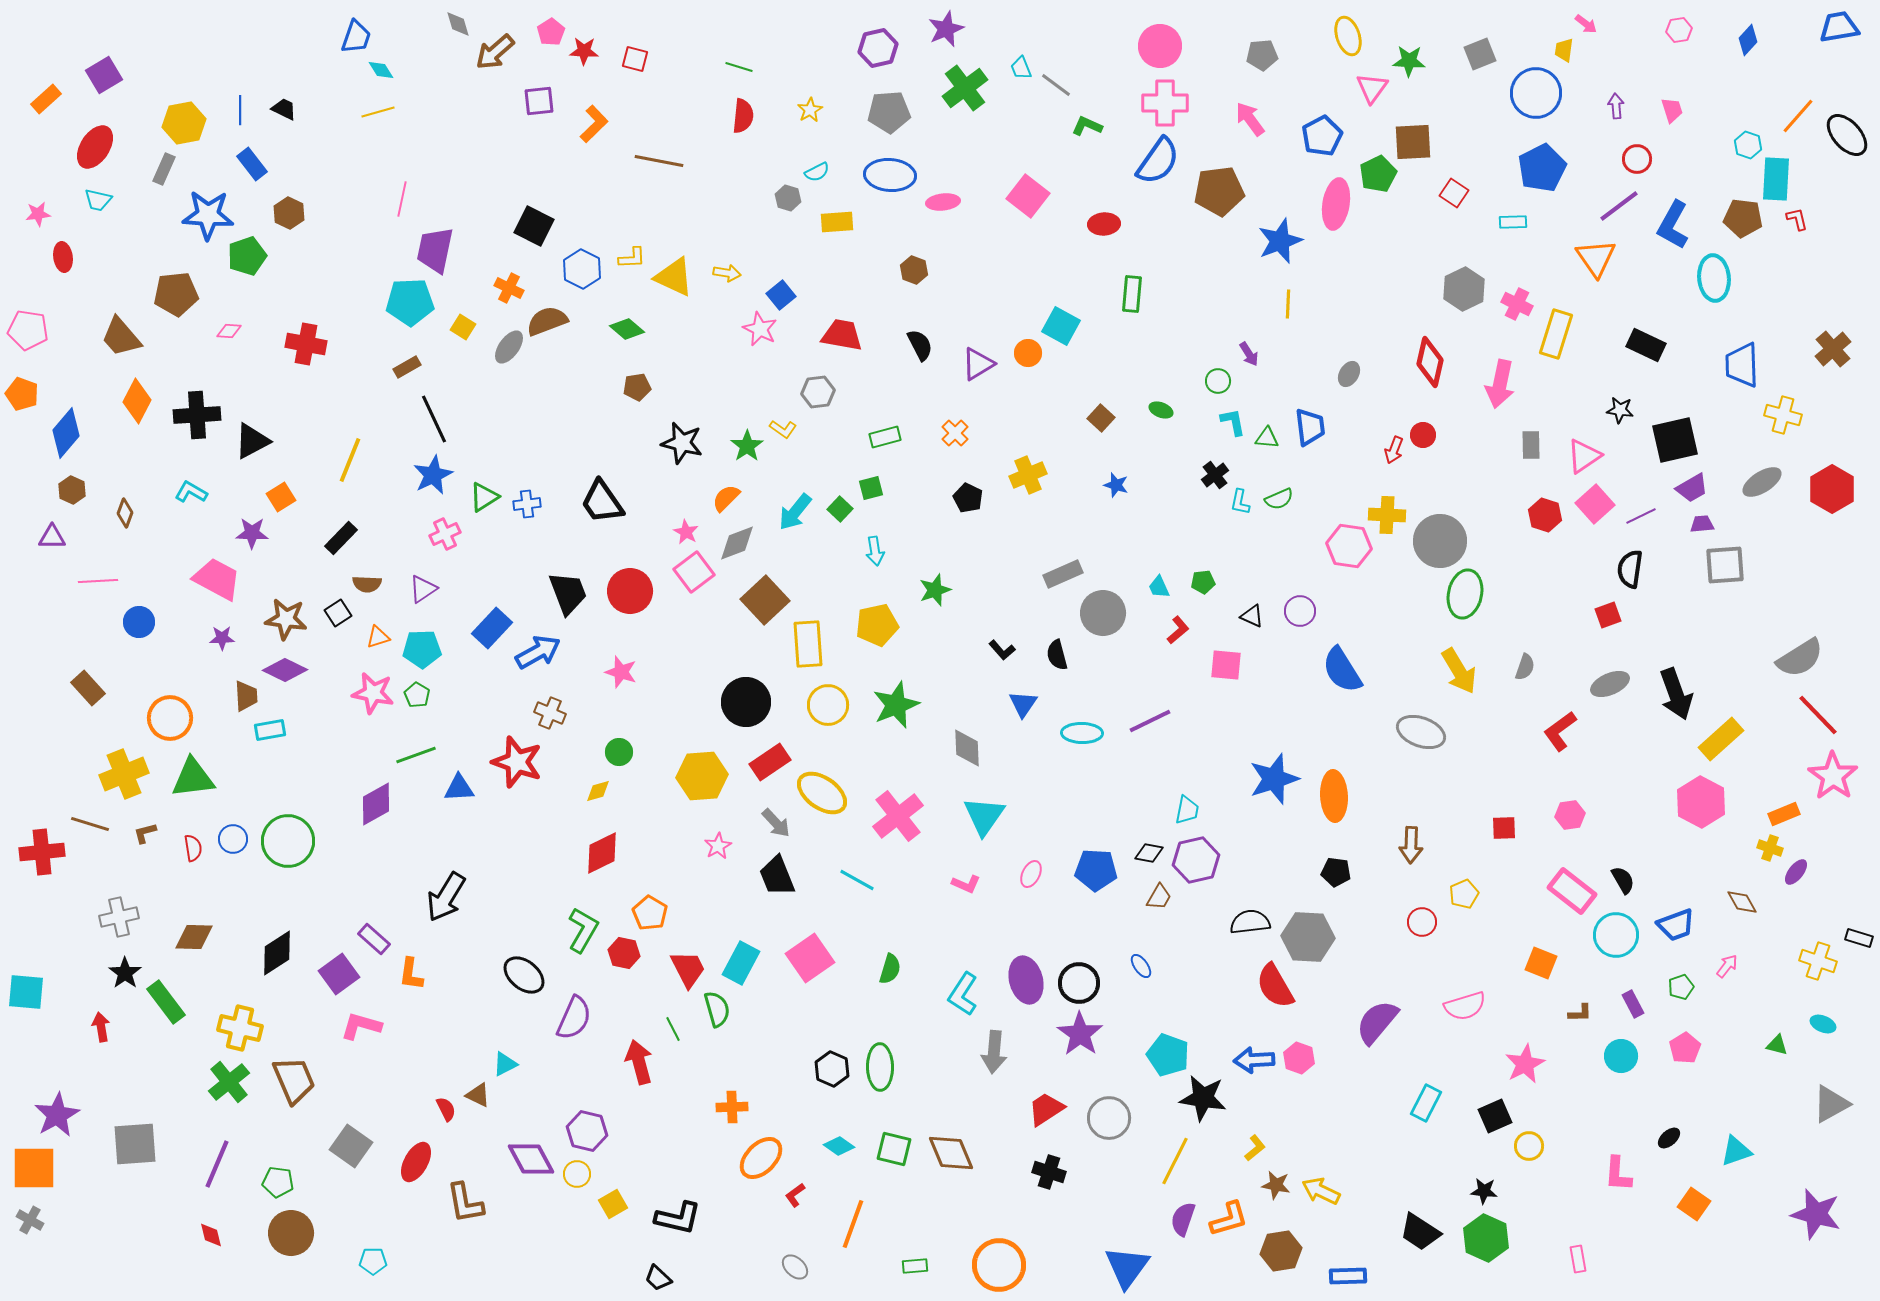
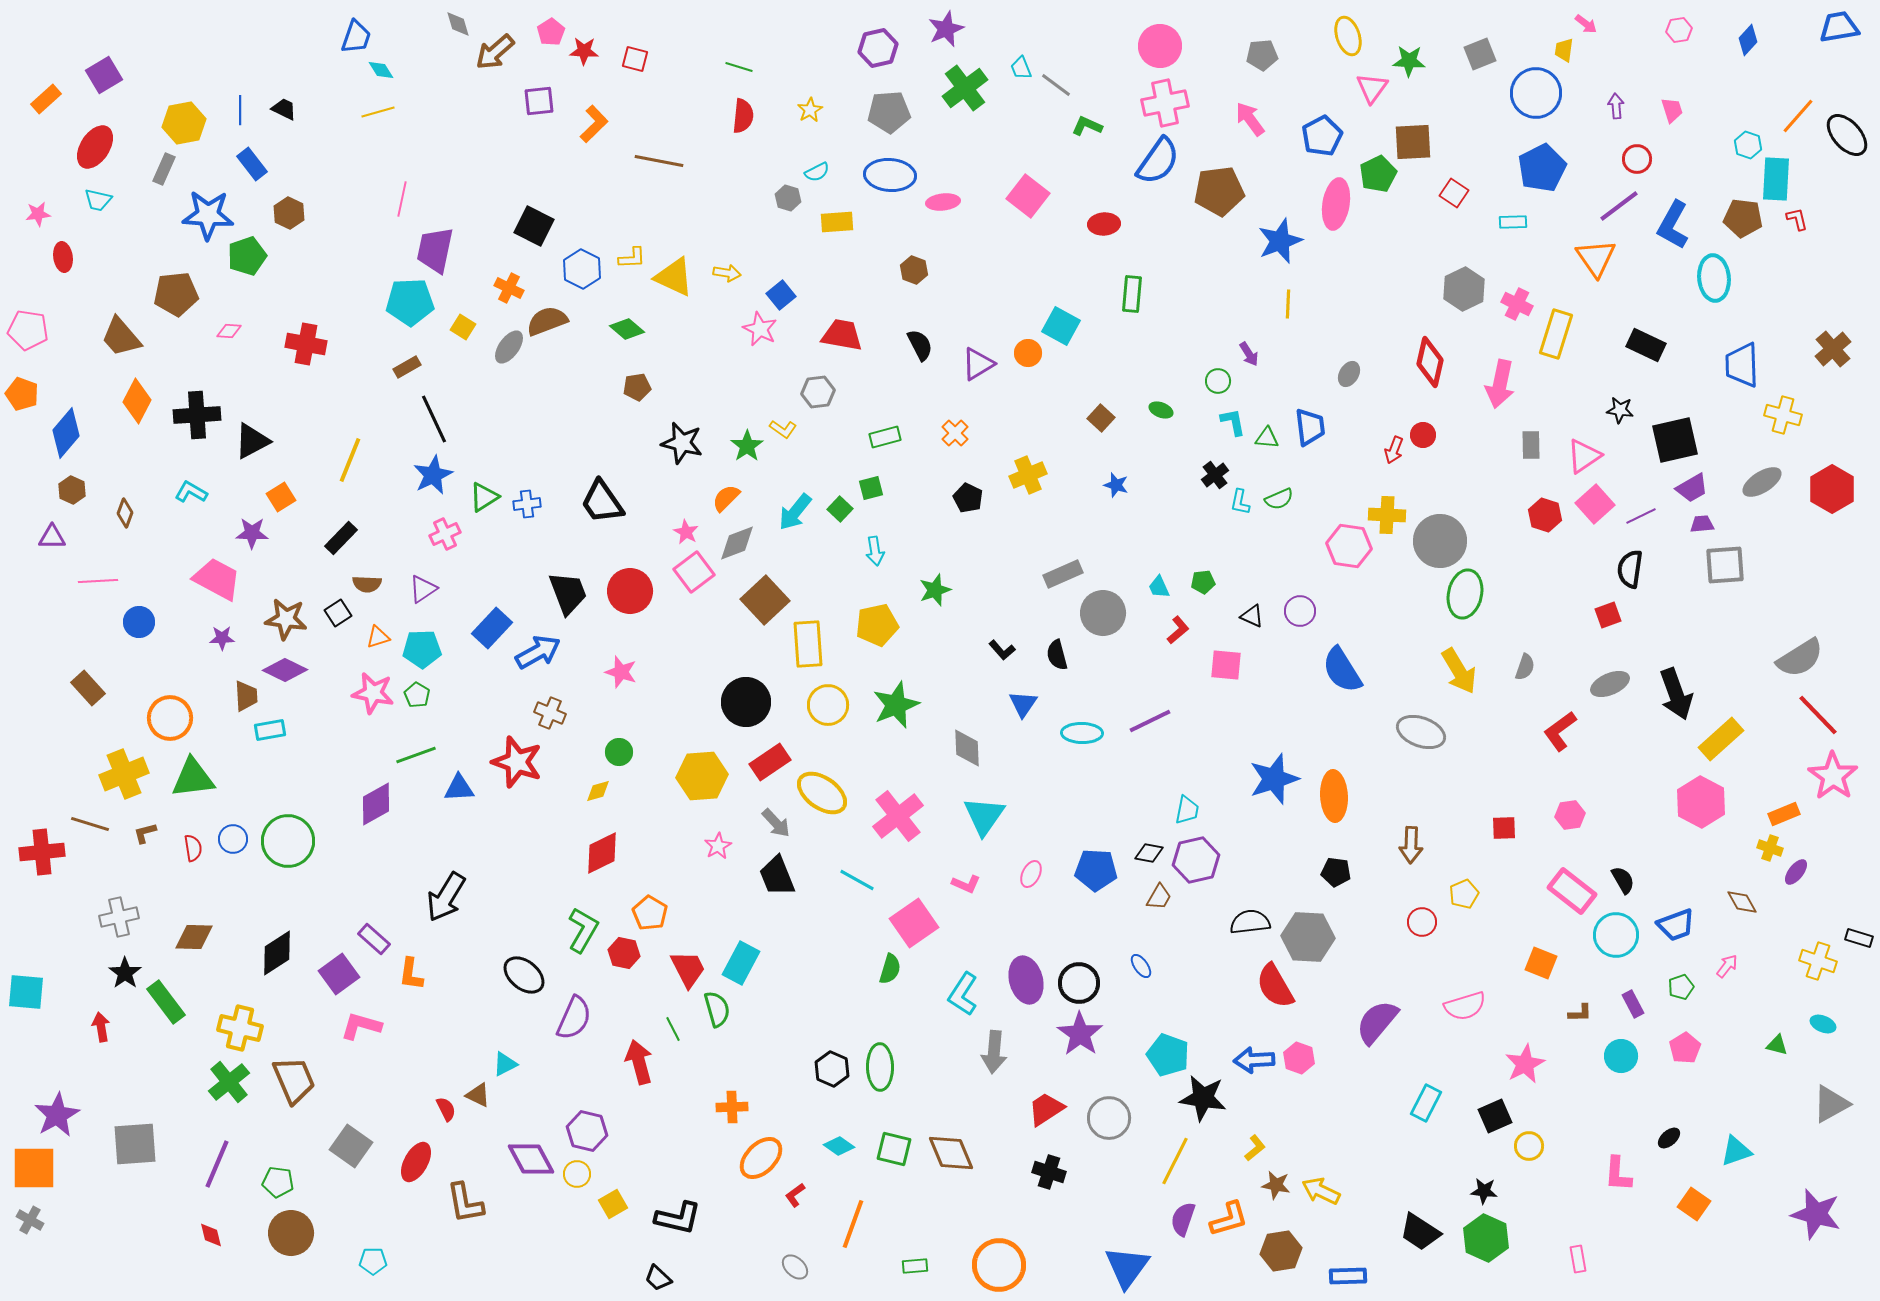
pink cross at (1165, 103): rotated 12 degrees counterclockwise
pink square at (810, 958): moved 104 px right, 35 px up
